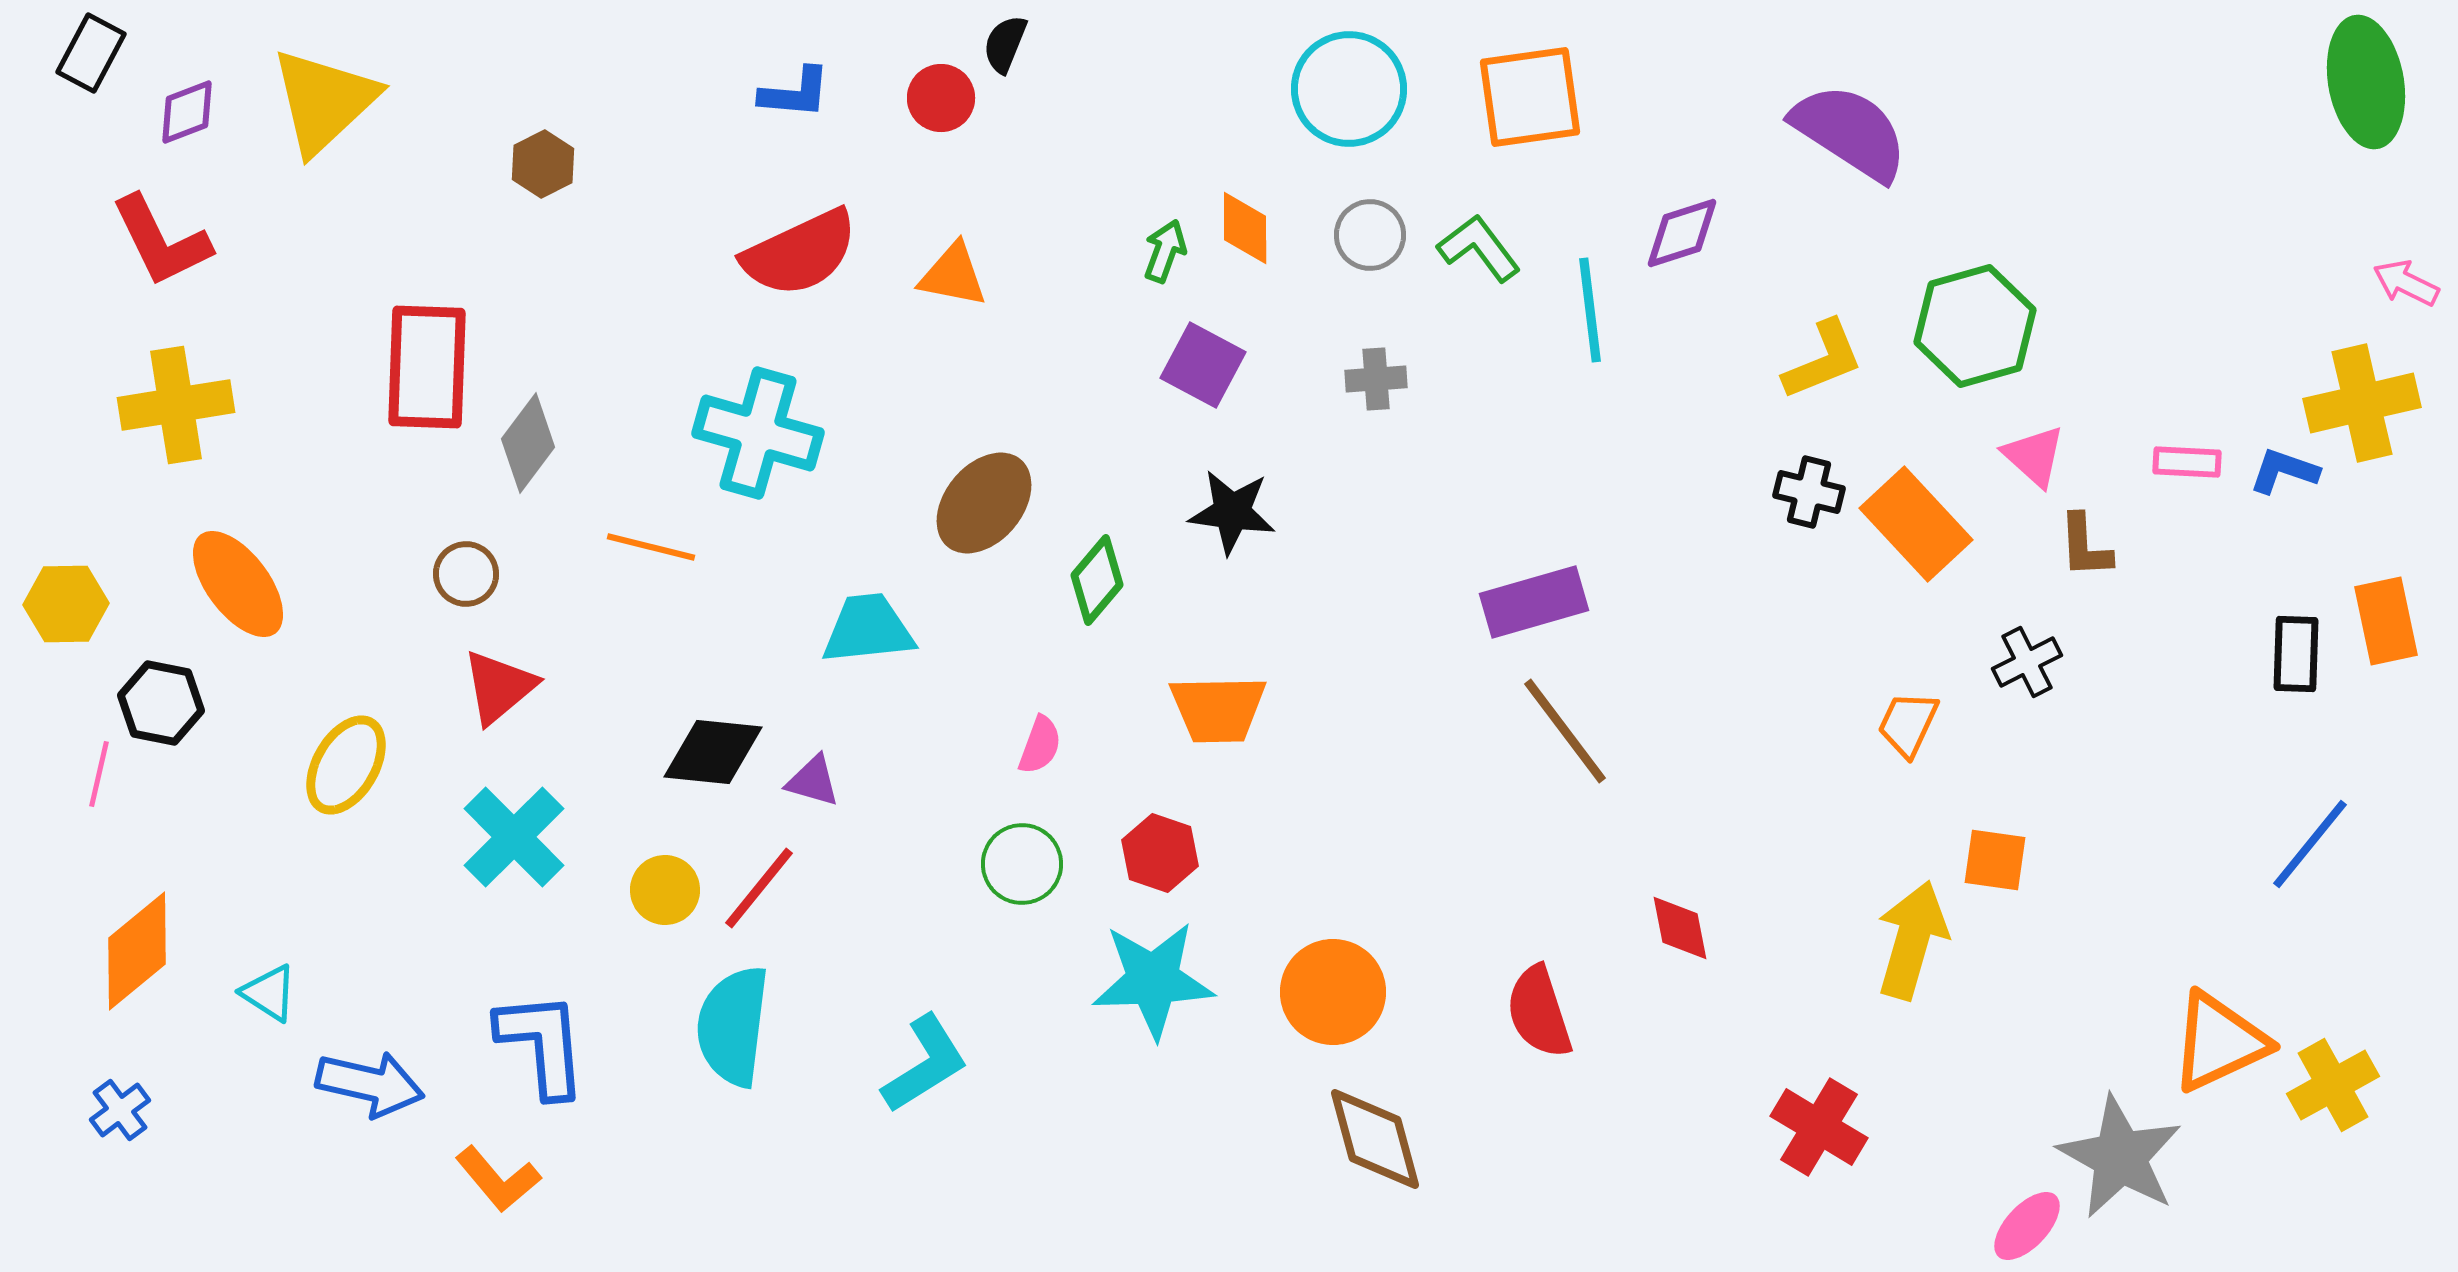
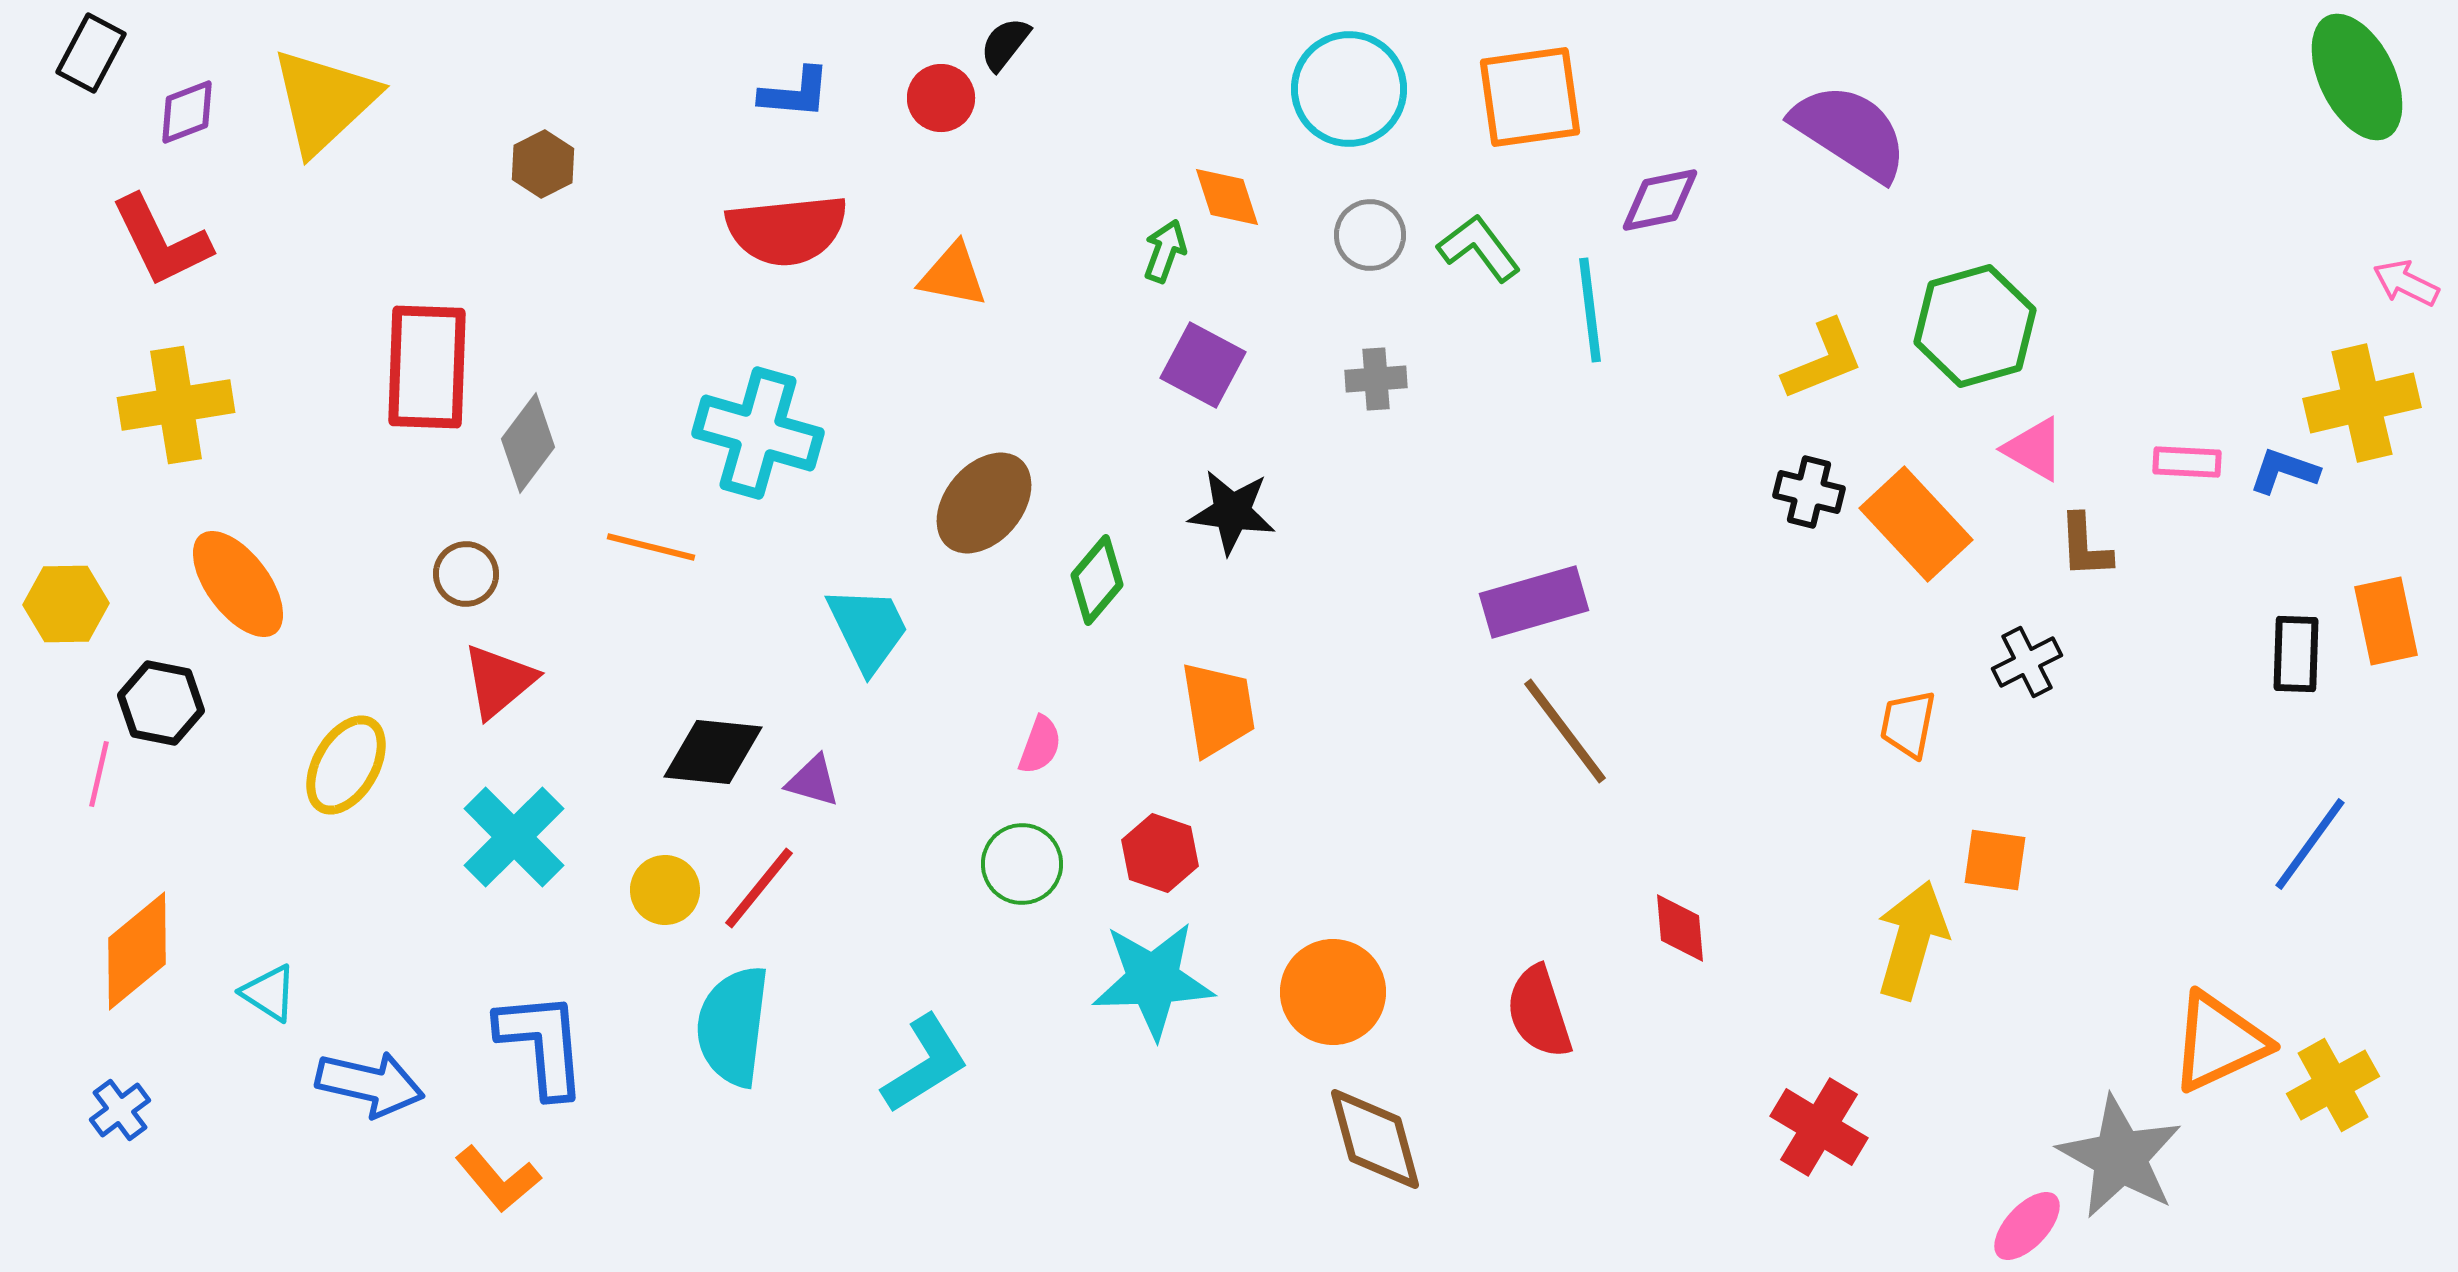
black semicircle at (1005, 44): rotated 16 degrees clockwise
green ellipse at (2366, 82): moved 9 px left, 5 px up; rotated 16 degrees counterclockwise
orange diamond at (1245, 228): moved 18 px left, 31 px up; rotated 18 degrees counterclockwise
purple diamond at (1682, 233): moved 22 px left, 33 px up; rotated 6 degrees clockwise
red semicircle at (800, 253): moved 13 px left, 23 px up; rotated 19 degrees clockwise
pink triangle at (2034, 456): moved 7 px up; rotated 12 degrees counterclockwise
cyan trapezoid at (868, 629): rotated 70 degrees clockwise
red triangle at (499, 687): moved 6 px up
orange trapezoid at (1218, 709): rotated 98 degrees counterclockwise
orange trapezoid at (1908, 724): rotated 14 degrees counterclockwise
blue line at (2310, 844): rotated 3 degrees counterclockwise
red diamond at (1680, 928): rotated 6 degrees clockwise
